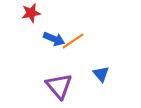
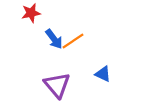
blue arrow: rotated 30 degrees clockwise
blue triangle: moved 2 px right; rotated 24 degrees counterclockwise
purple triangle: moved 2 px left, 1 px up
